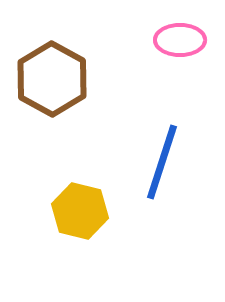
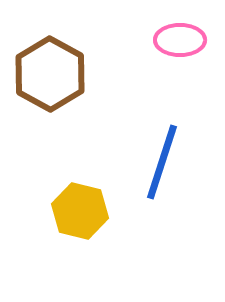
brown hexagon: moved 2 px left, 5 px up
